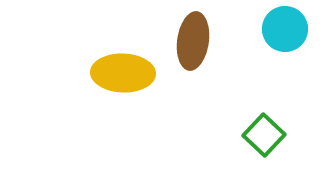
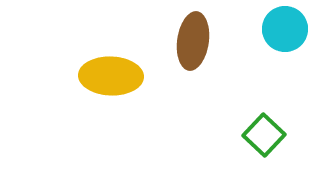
yellow ellipse: moved 12 px left, 3 px down
